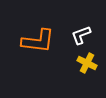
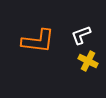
yellow cross: moved 1 px right, 2 px up
